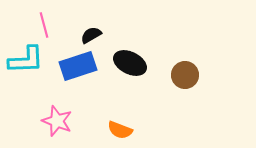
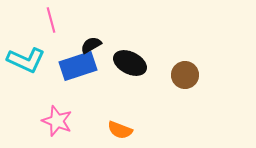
pink line: moved 7 px right, 5 px up
black semicircle: moved 10 px down
cyan L-shape: rotated 27 degrees clockwise
